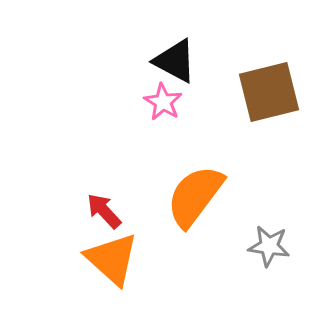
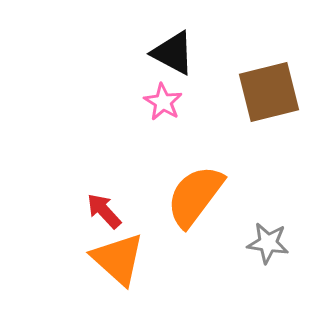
black triangle: moved 2 px left, 8 px up
gray star: moved 1 px left, 3 px up
orange triangle: moved 6 px right
